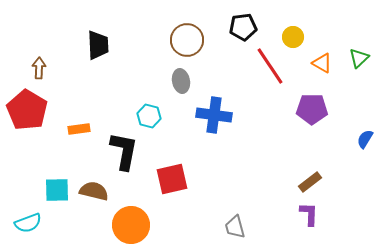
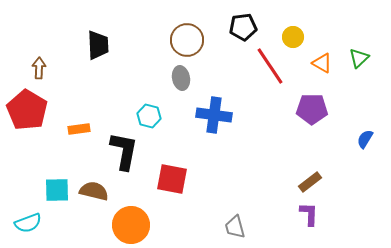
gray ellipse: moved 3 px up
red square: rotated 24 degrees clockwise
